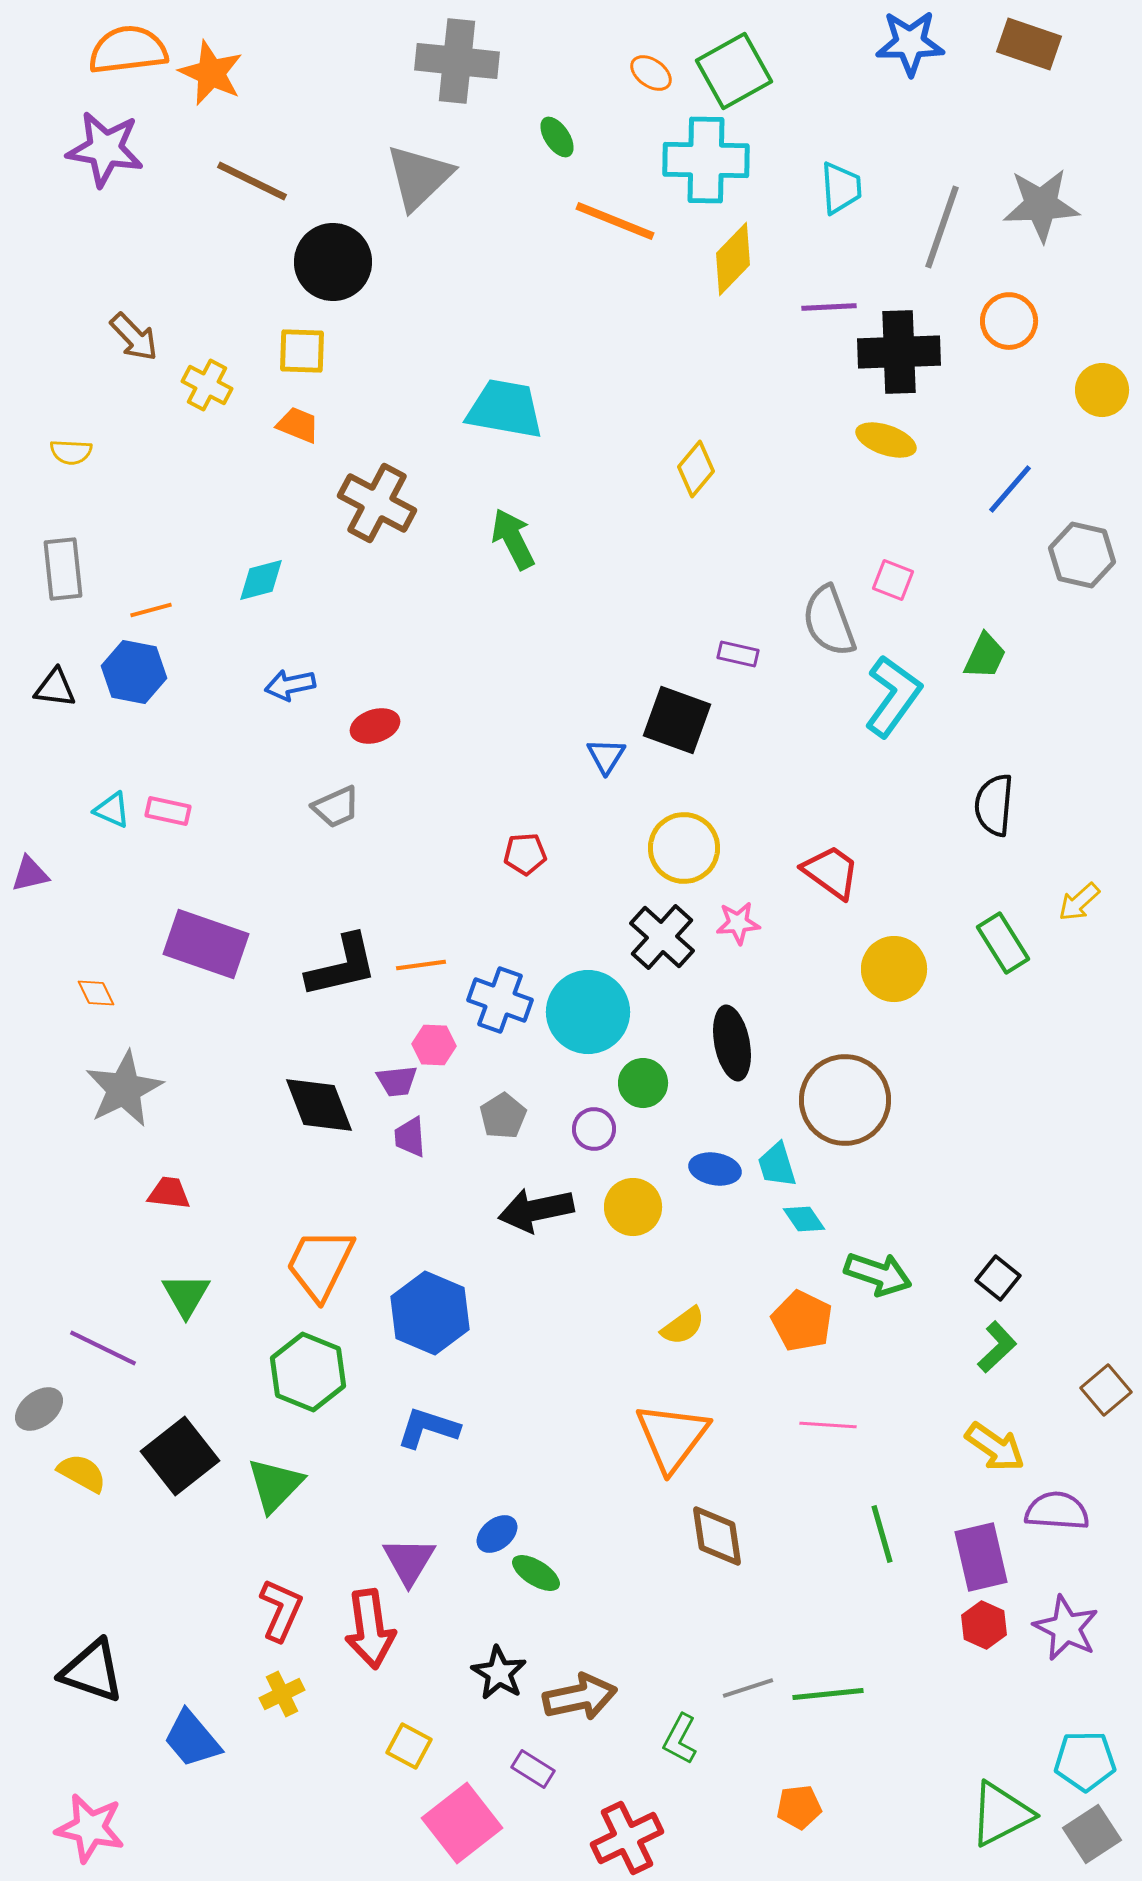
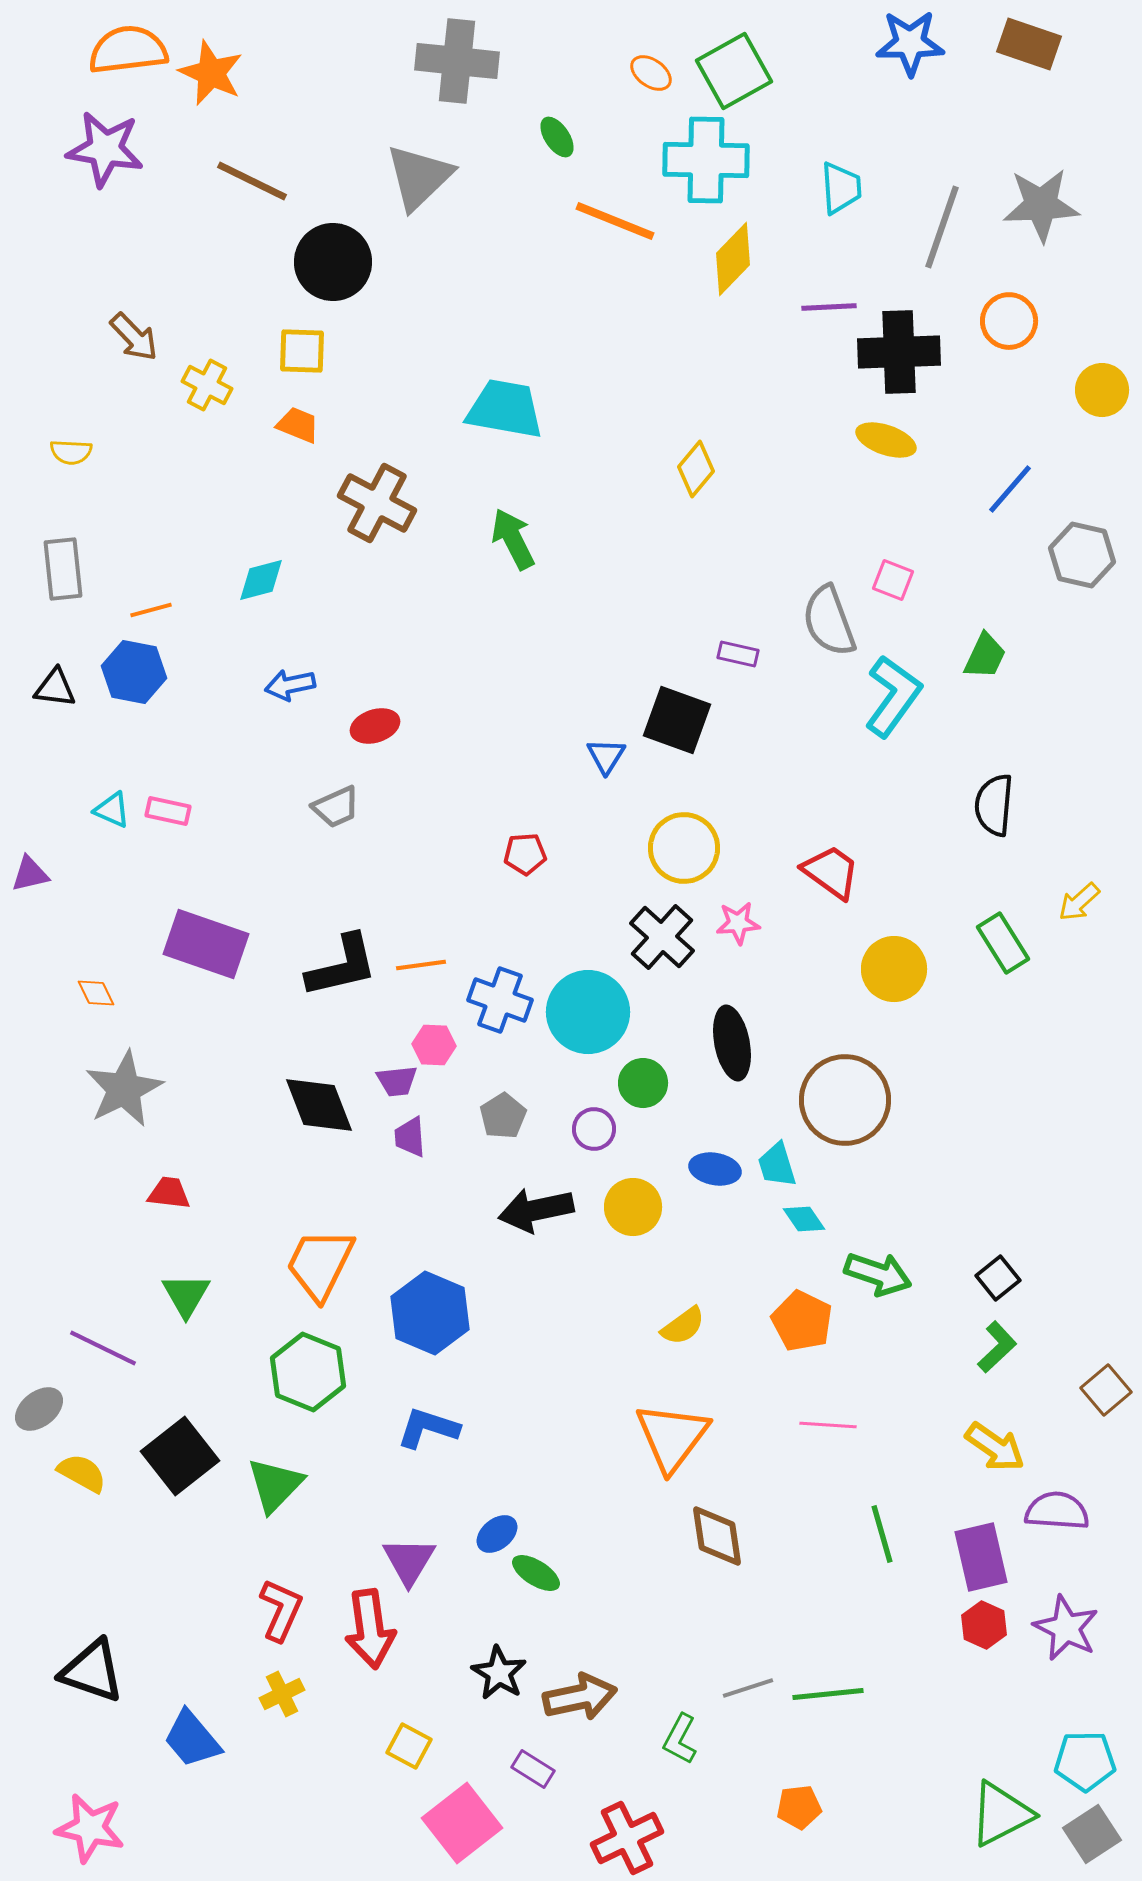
black square at (998, 1278): rotated 12 degrees clockwise
